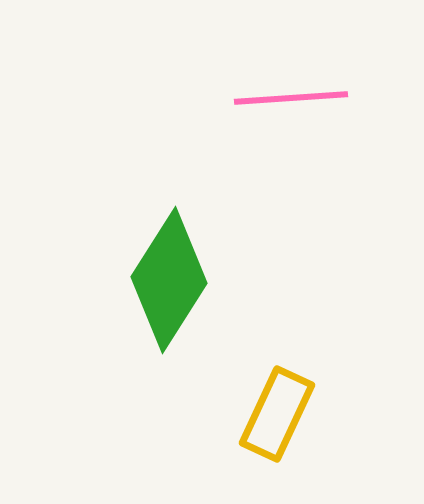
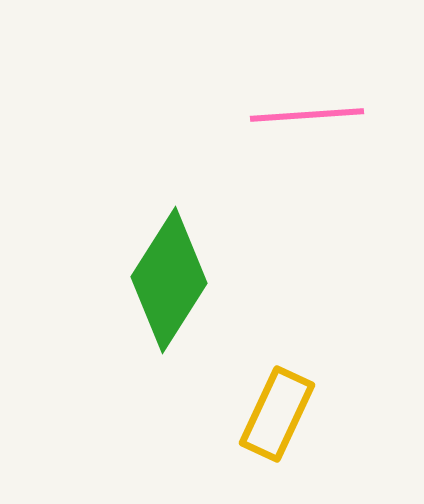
pink line: moved 16 px right, 17 px down
